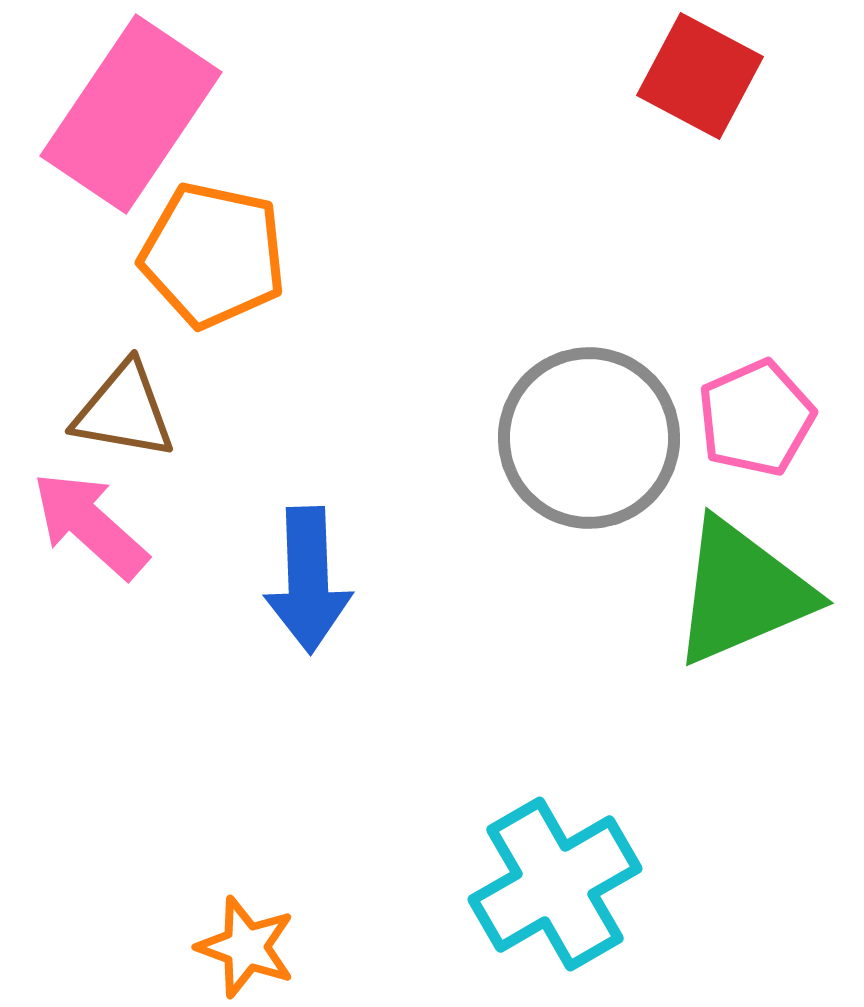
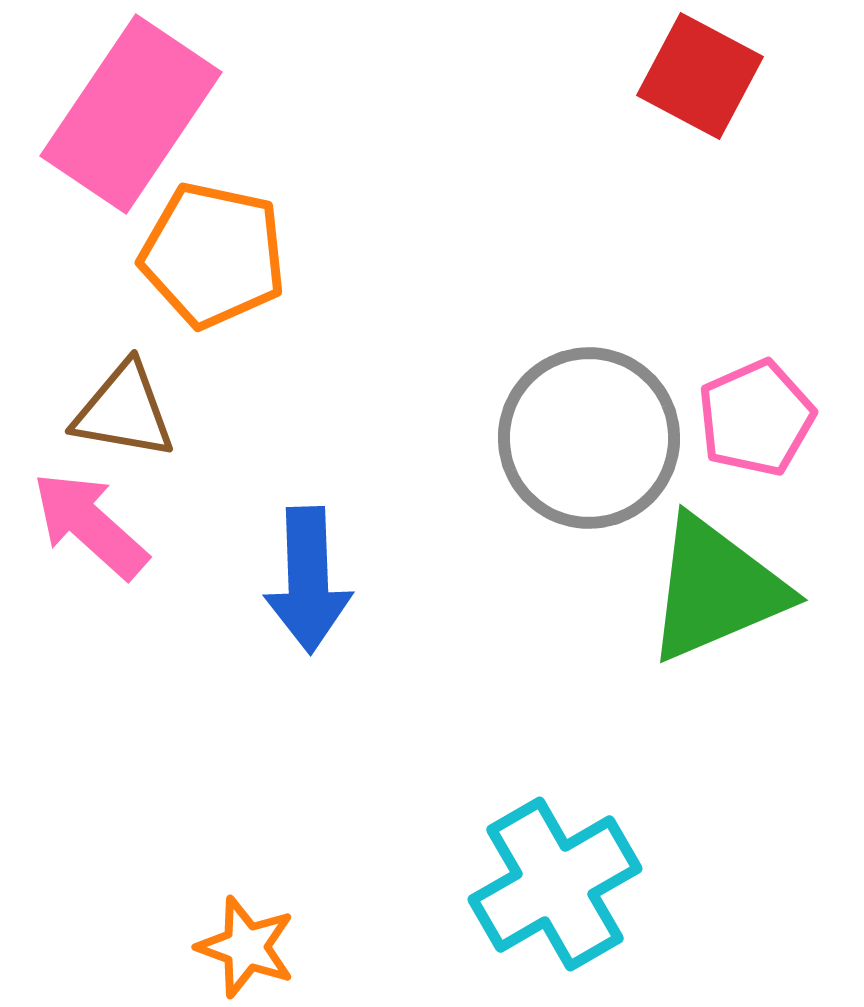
green triangle: moved 26 px left, 3 px up
